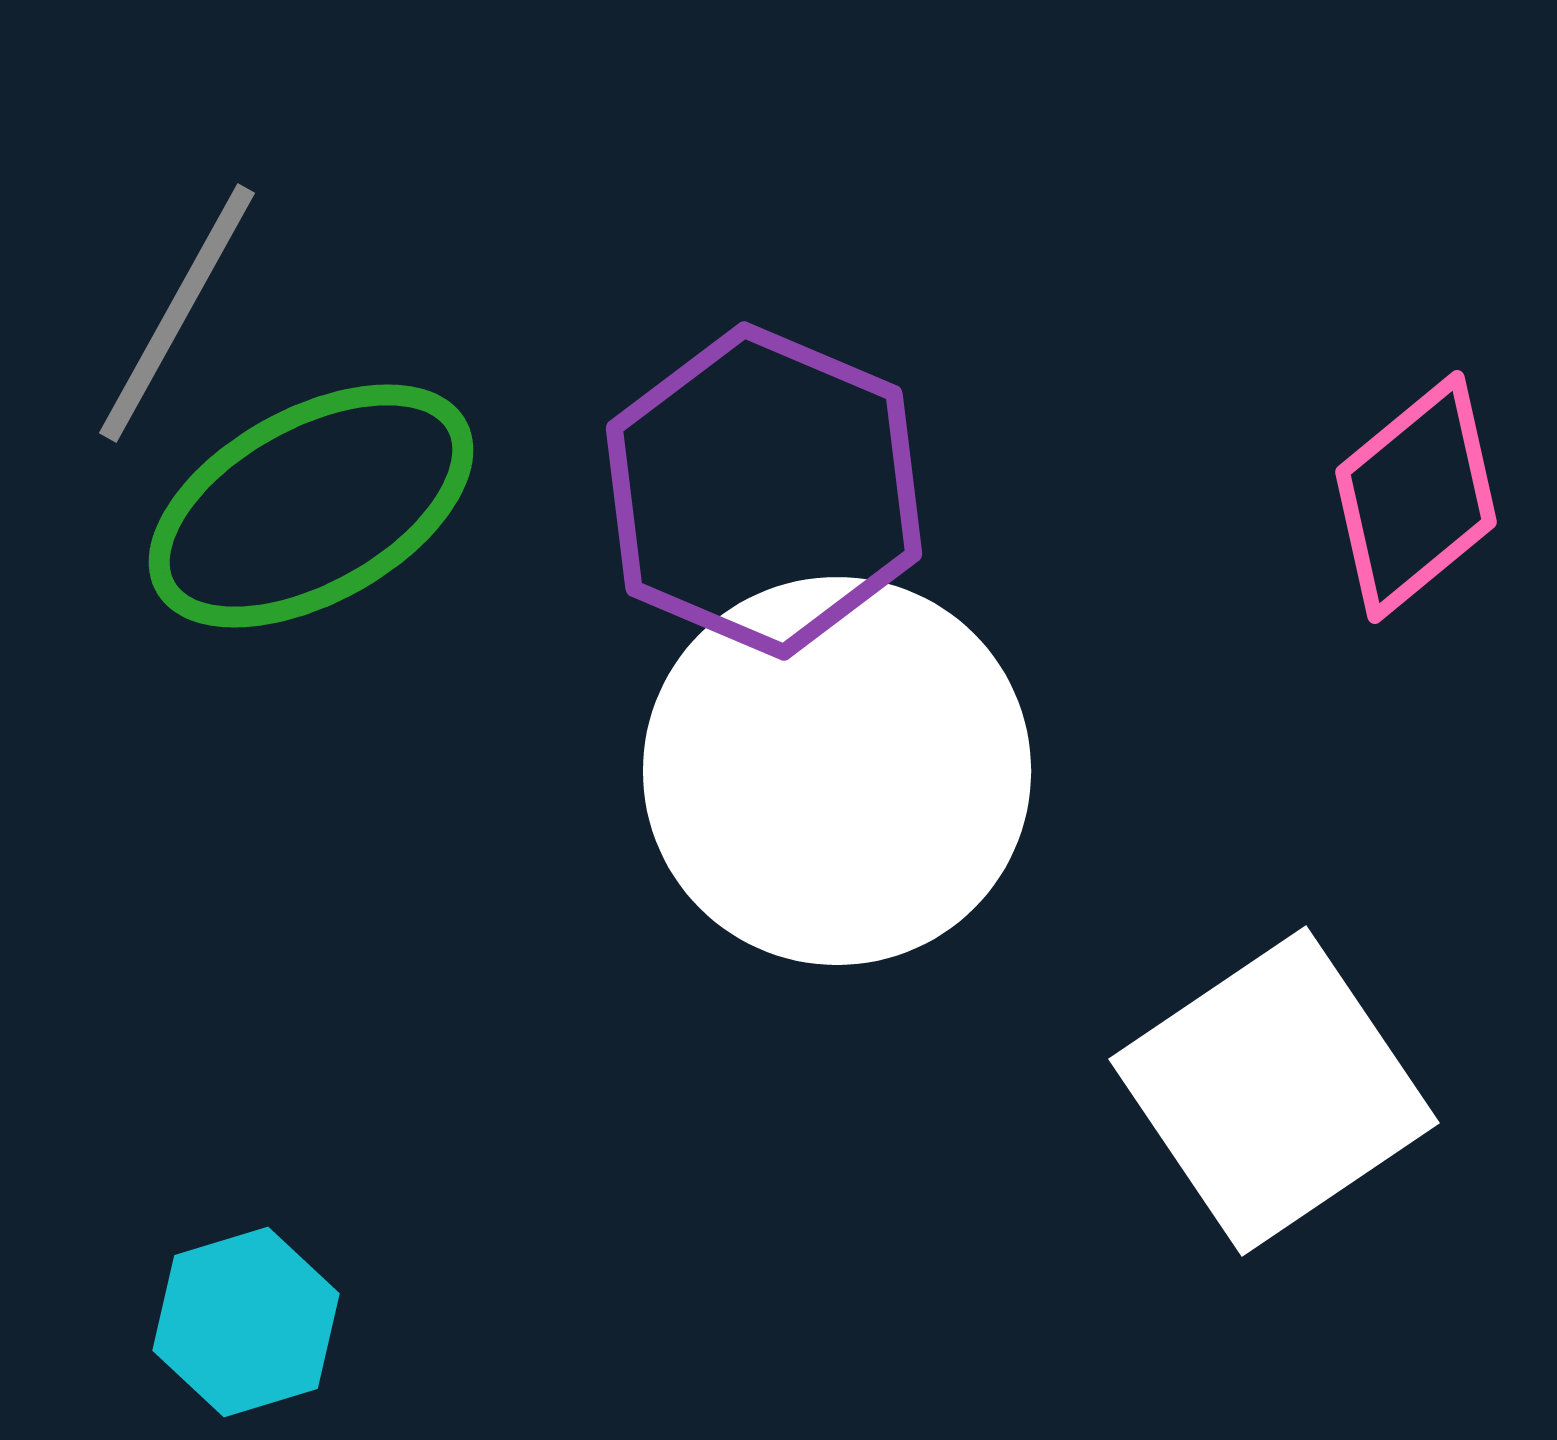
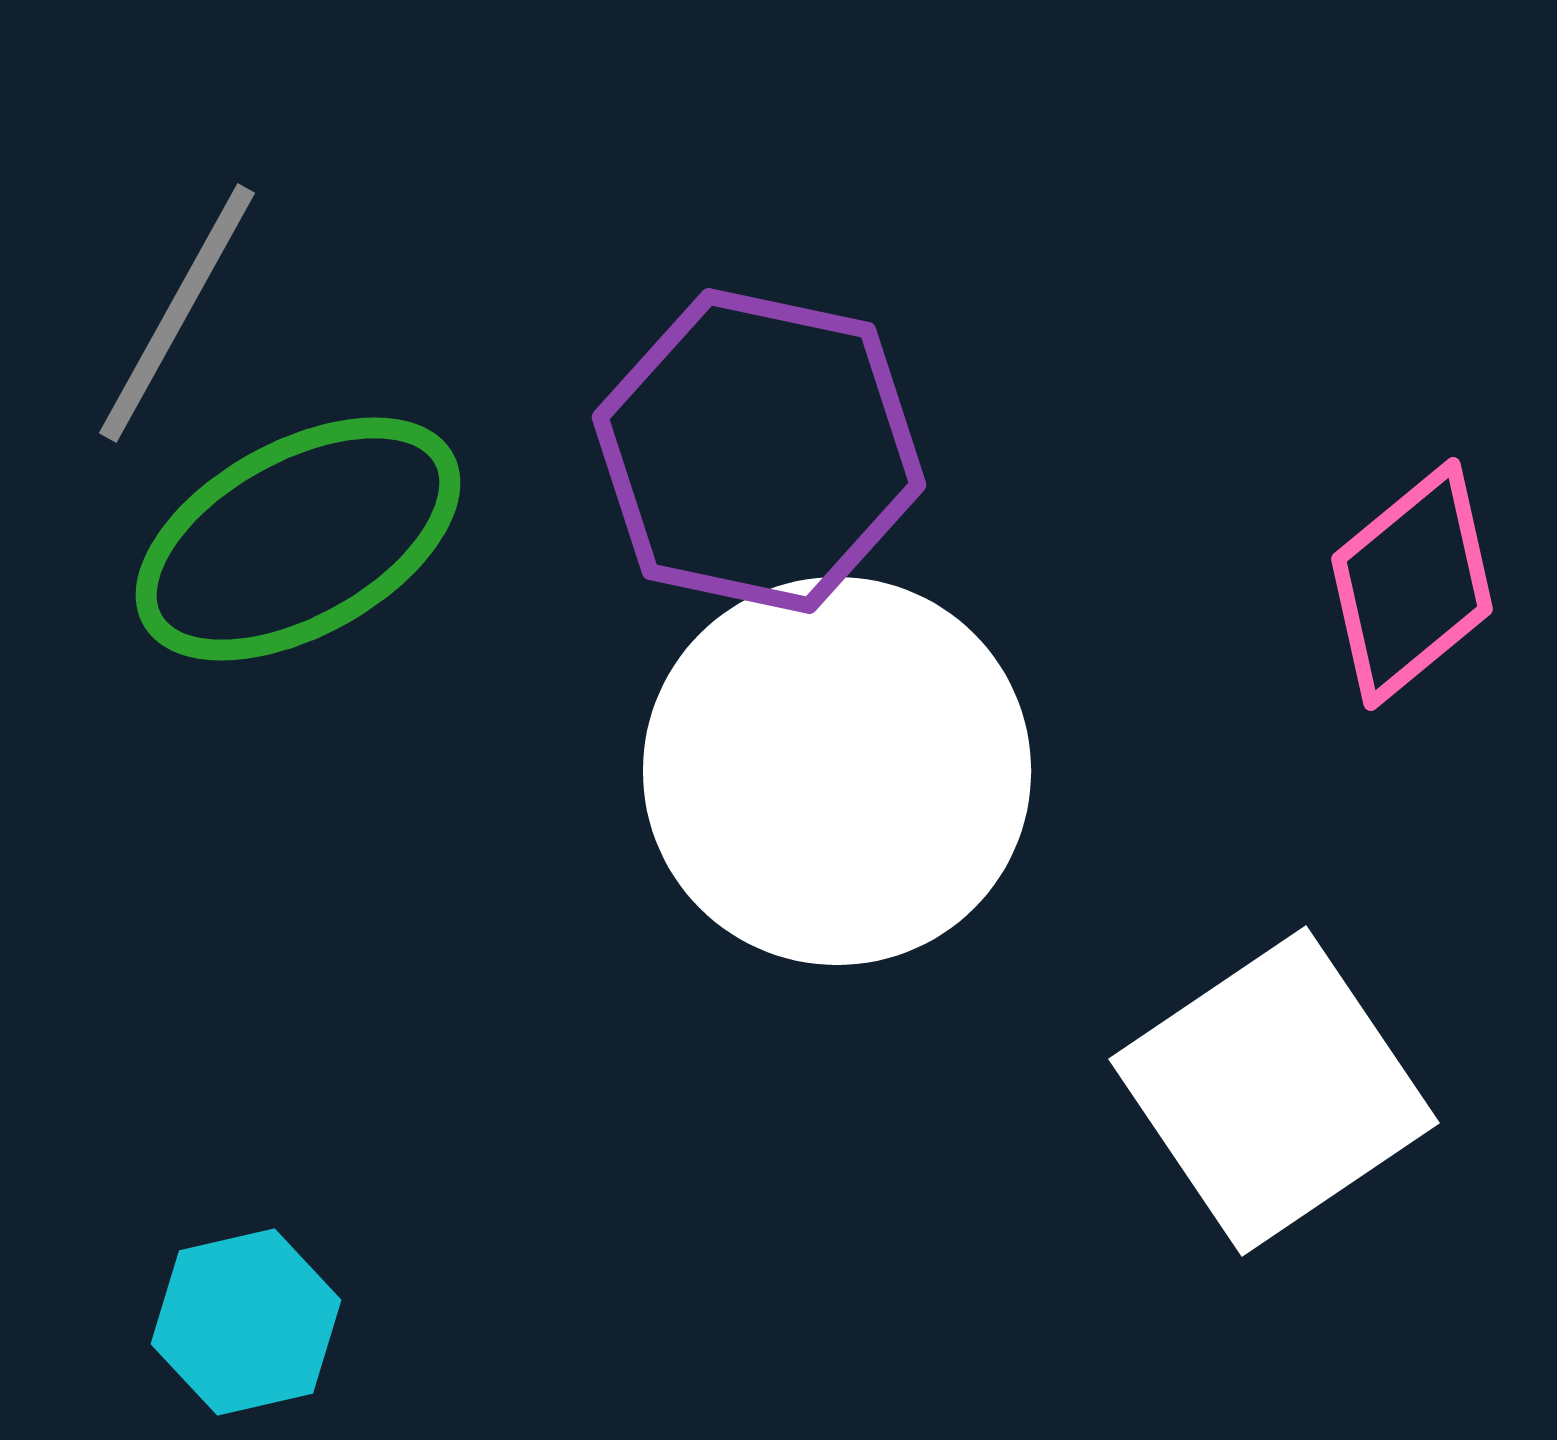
purple hexagon: moved 5 px left, 40 px up; rotated 11 degrees counterclockwise
pink diamond: moved 4 px left, 87 px down
green ellipse: moved 13 px left, 33 px down
cyan hexagon: rotated 4 degrees clockwise
